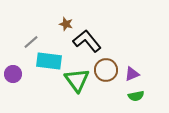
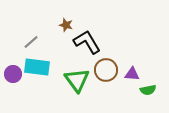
brown star: moved 1 px down
black L-shape: moved 1 px down; rotated 8 degrees clockwise
cyan rectangle: moved 12 px left, 6 px down
purple triangle: rotated 28 degrees clockwise
green semicircle: moved 12 px right, 6 px up
